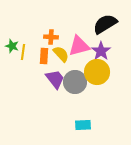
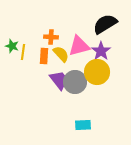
purple trapezoid: moved 4 px right, 1 px down
